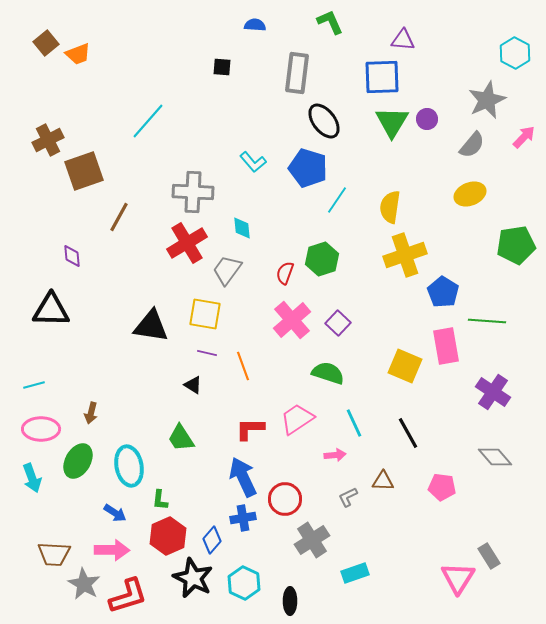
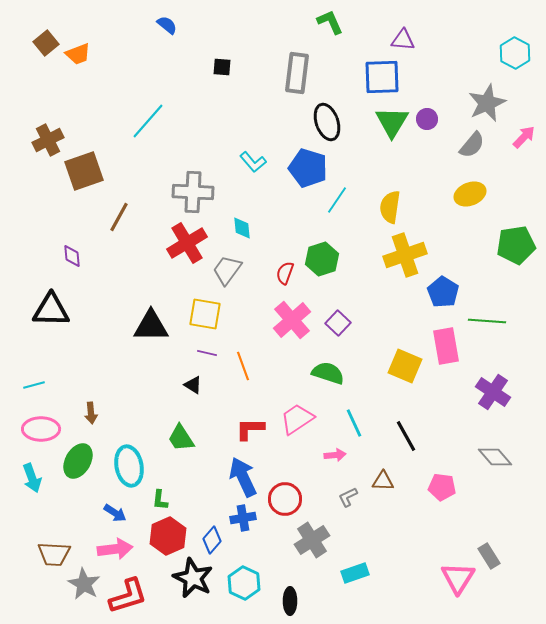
blue semicircle at (255, 25): moved 88 px left; rotated 35 degrees clockwise
gray star at (487, 100): moved 3 px down
black ellipse at (324, 121): moved 3 px right, 1 px down; rotated 18 degrees clockwise
black triangle at (151, 326): rotated 9 degrees counterclockwise
brown arrow at (91, 413): rotated 20 degrees counterclockwise
black line at (408, 433): moved 2 px left, 3 px down
pink arrow at (112, 550): moved 3 px right, 1 px up; rotated 8 degrees counterclockwise
